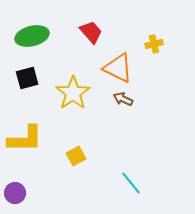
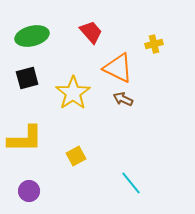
purple circle: moved 14 px right, 2 px up
